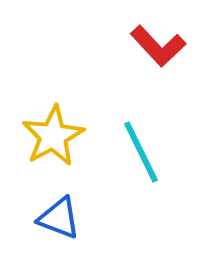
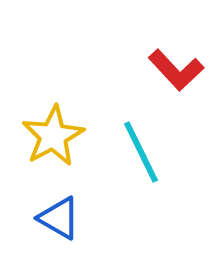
red L-shape: moved 18 px right, 24 px down
blue triangle: rotated 9 degrees clockwise
